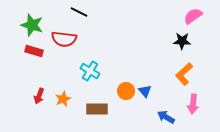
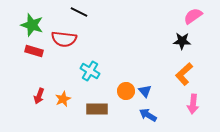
blue arrow: moved 18 px left, 2 px up
